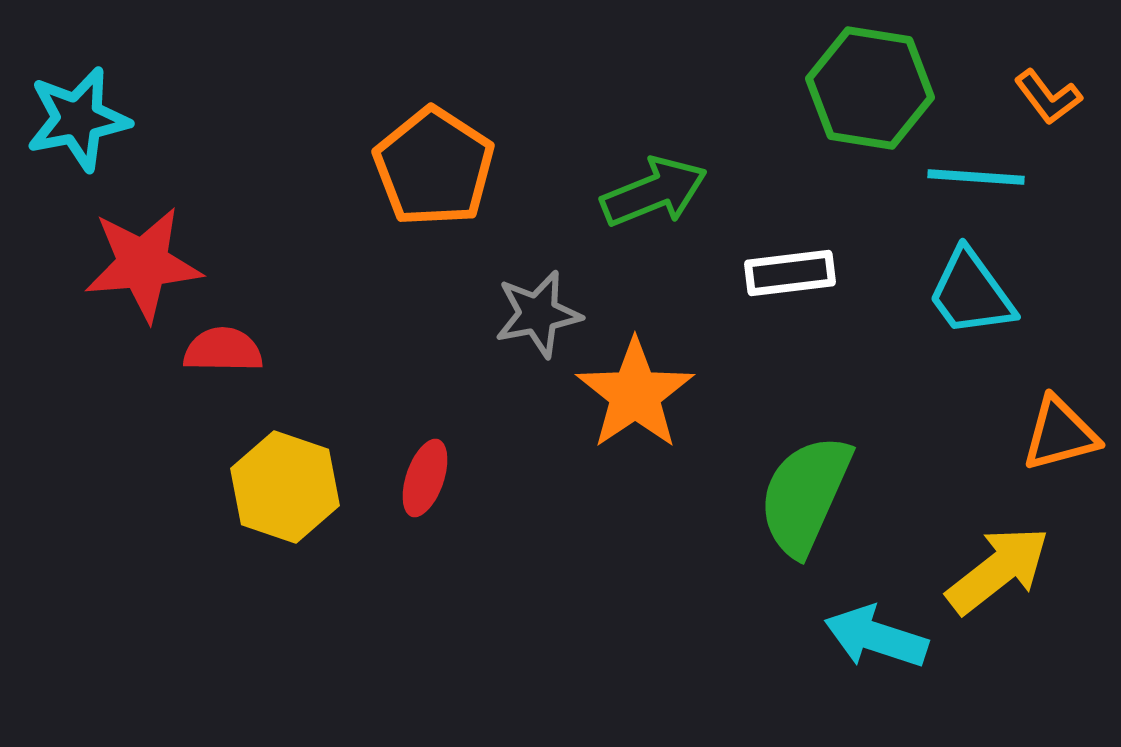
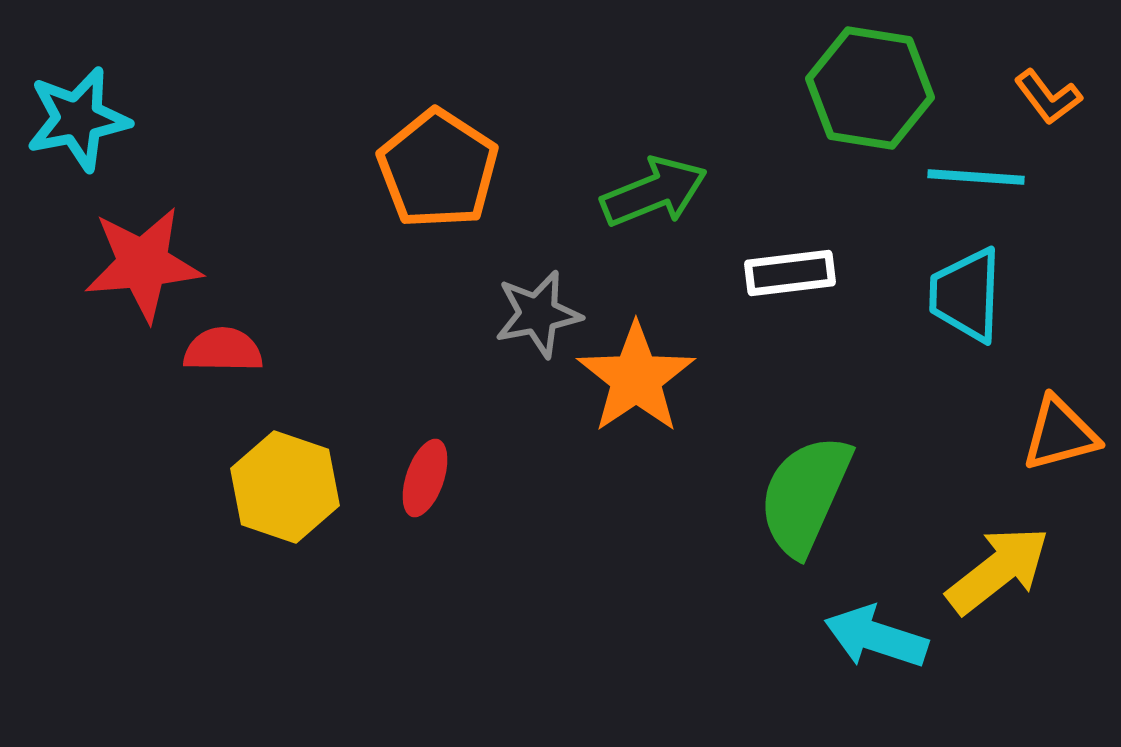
orange pentagon: moved 4 px right, 2 px down
cyan trapezoid: moved 5 px left, 2 px down; rotated 38 degrees clockwise
orange star: moved 1 px right, 16 px up
